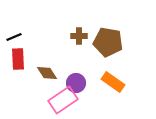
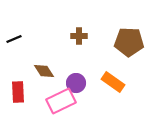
black line: moved 2 px down
brown pentagon: moved 21 px right; rotated 8 degrees counterclockwise
red rectangle: moved 33 px down
brown diamond: moved 3 px left, 2 px up
pink rectangle: moved 2 px left, 1 px down; rotated 8 degrees clockwise
